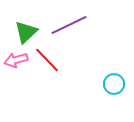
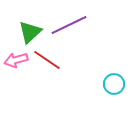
green triangle: moved 4 px right
red line: rotated 12 degrees counterclockwise
